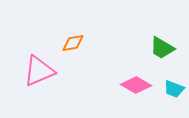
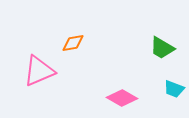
pink diamond: moved 14 px left, 13 px down
